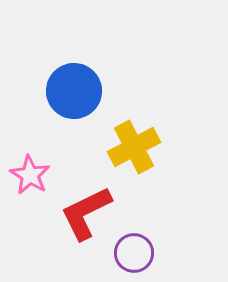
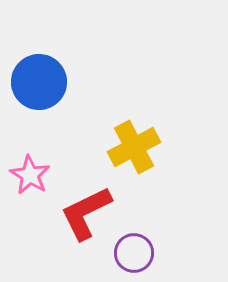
blue circle: moved 35 px left, 9 px up
